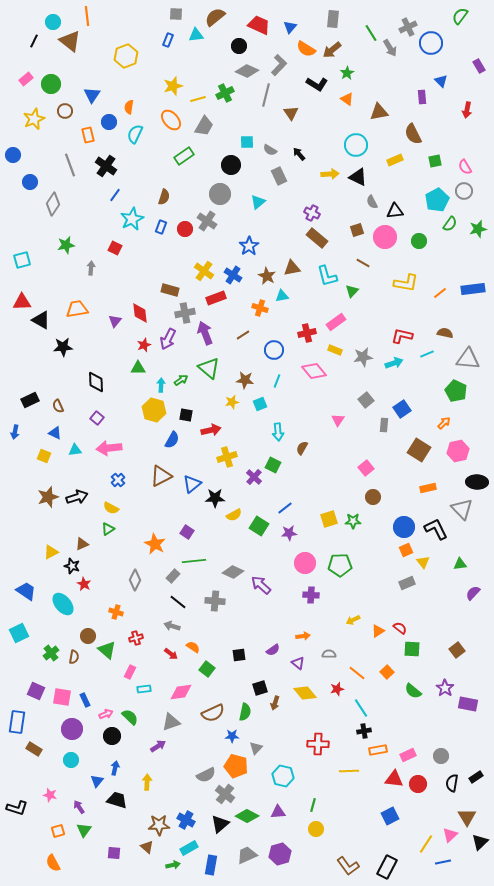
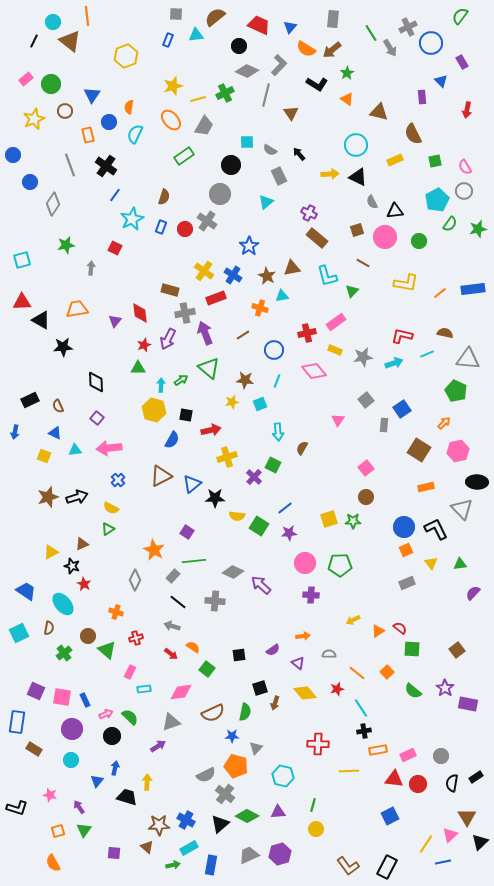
purple rectangle at (479, 66): moved 17 px left, 4 px up
brown triangle at (379, 112): rotated 24 degrees clockwise
cyan triangle at (258, 202): moved 8 px right
purple cross at (312, 213): moved 3 px left
orange rectangle at (428, 488): moved 2 px left, 1 px up
brown circle at (373, 497): moved 7 px left
yellow semicircle at (234, 515): moved 3 px right, 1 px down; rotated 35 degrees clockwise
orange star at (155, 544): moved 1 px left, 6 px down
yellow triangle at (423, 562): moved 8 px right, 1 px down
green cross at (51, 653): moved 13 px right
brown semicircle at (74, 657): moved 25 px left, 29 px up
black trapezoid at (117, 800): moved 10 px right, 3 px up
gray trapezoid at (247, 855): moved 2 px right
